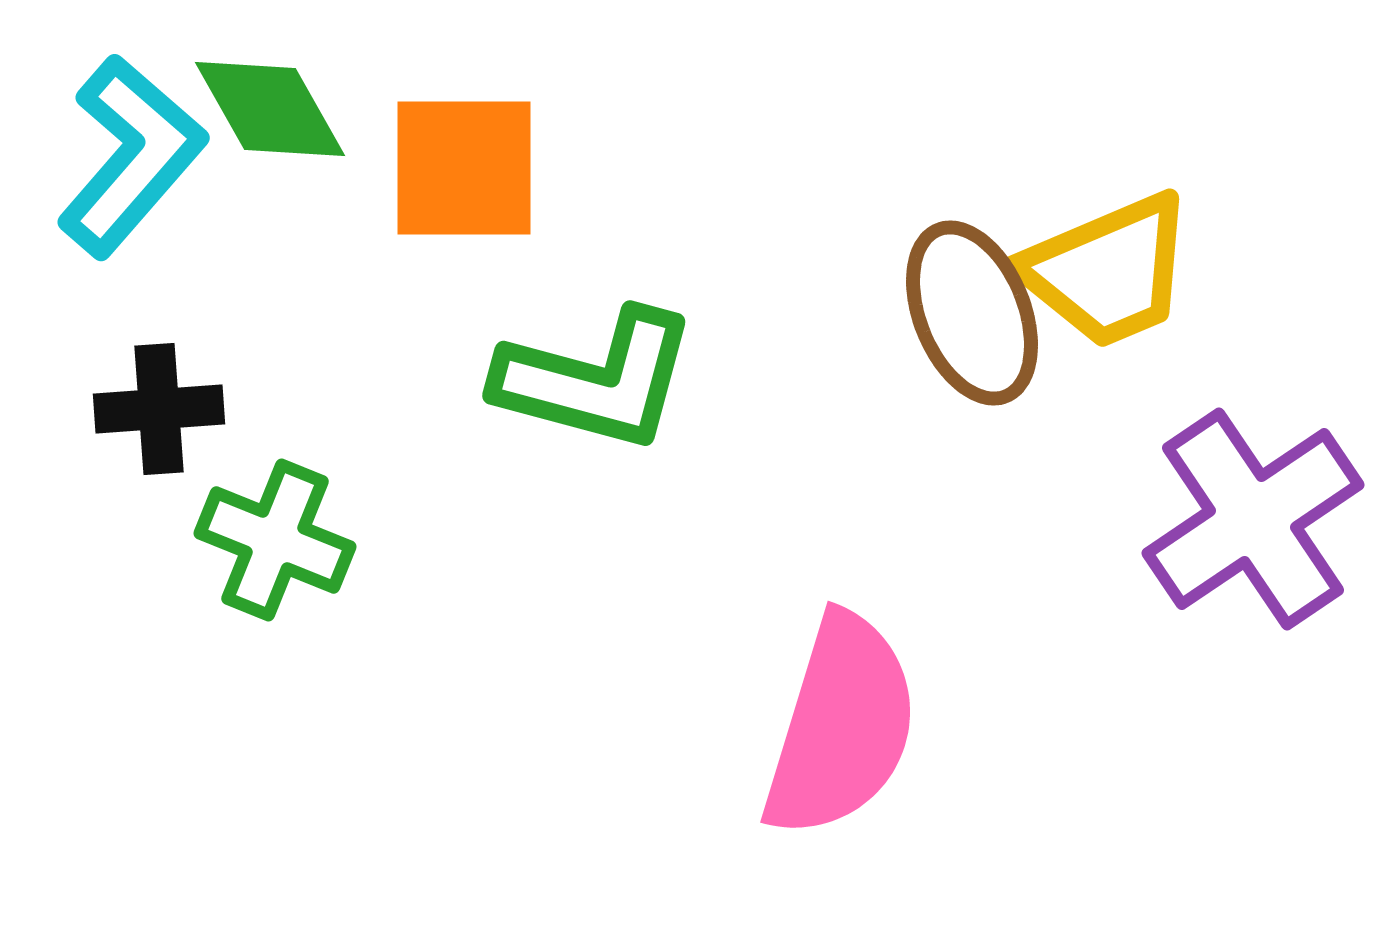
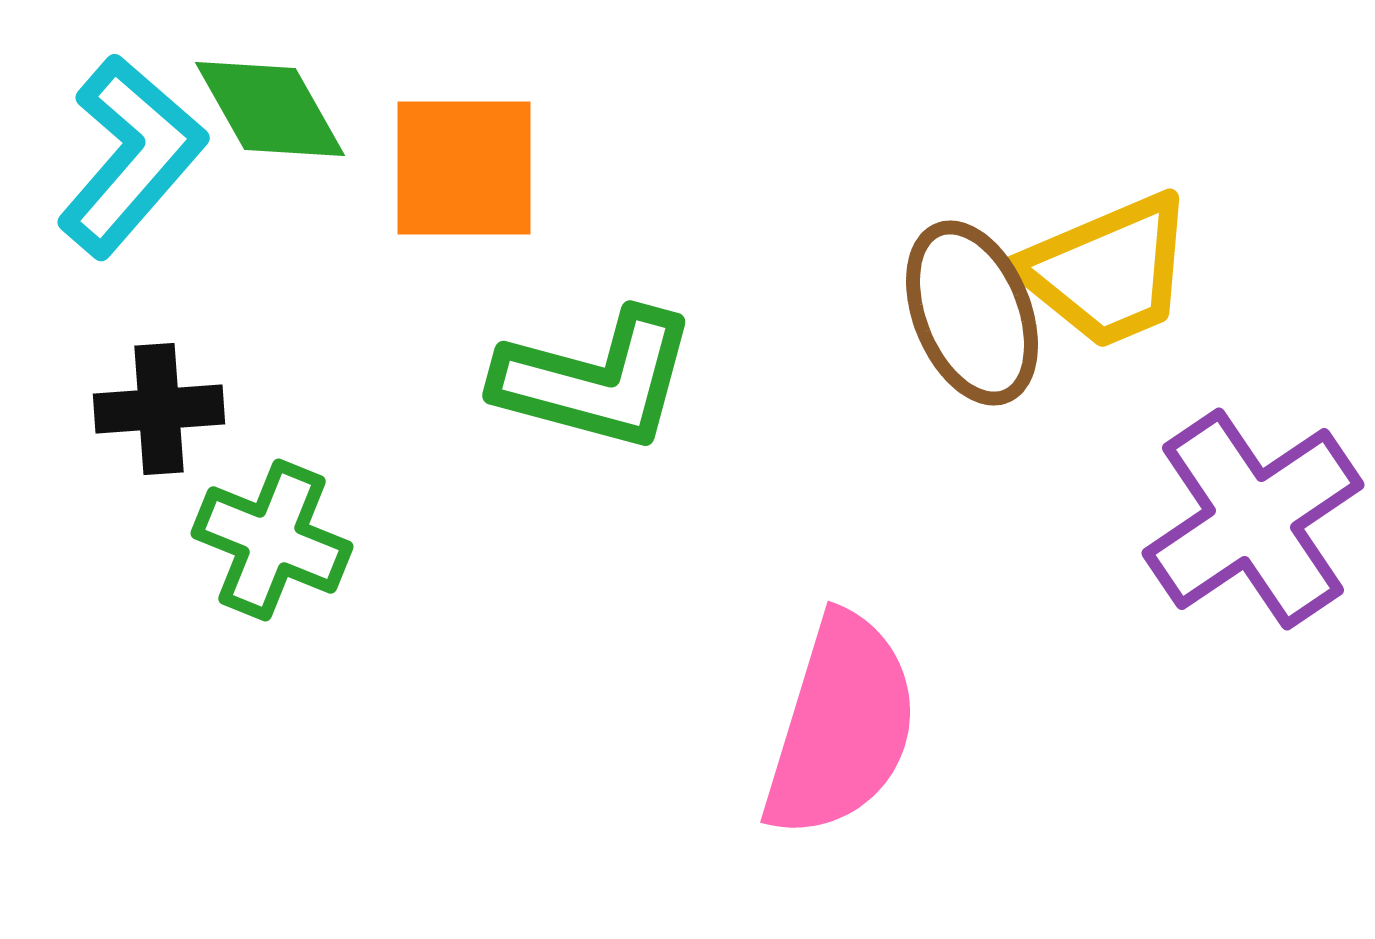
green cross: moved 3 px left
